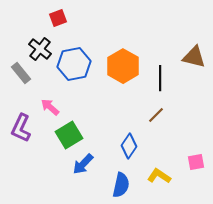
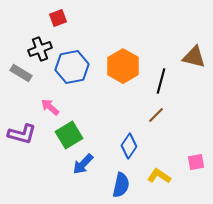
black cross: rotated 30 degrees clockwise
blue hexagon: moved 2 px left, 3 px down
gray rectangle: rotated 20 degrees counterclockwise
black line: moved 1 px right, 3 px down; rotated 15 degrees clockwise
purple L-shape: moved 1 px right, 6 px down; rotated 100 degrees counterclockwise
